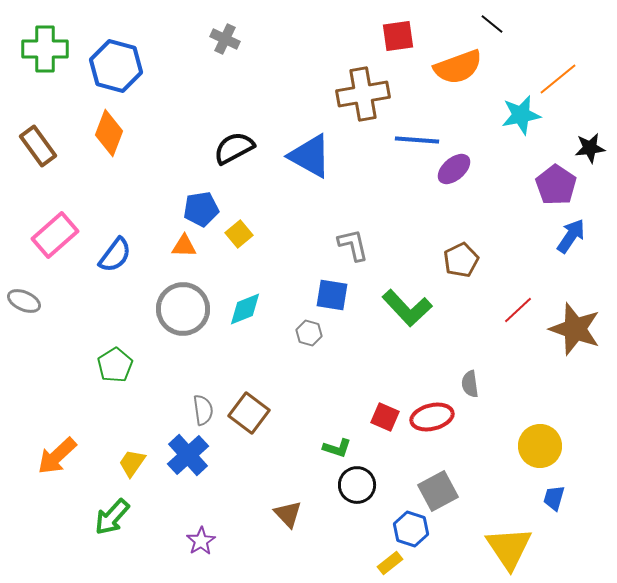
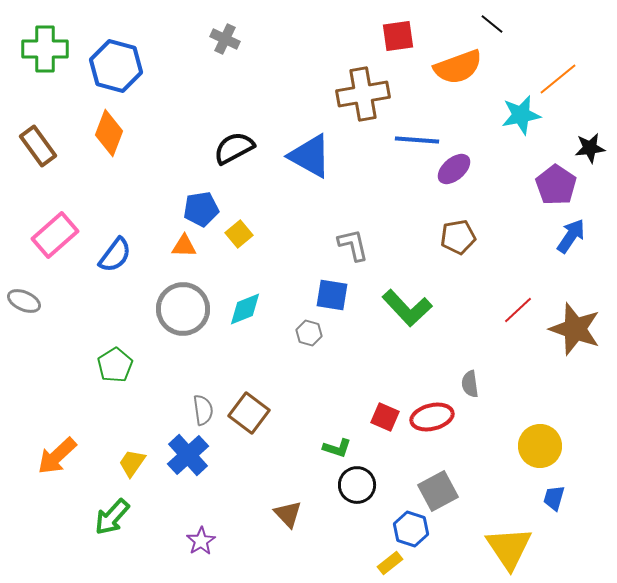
brown pentagon at (461, 260): moved 3 px left, 23 px up; rotated 16 degrees clockwise
